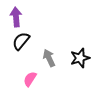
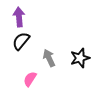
purple arrow: moved 3 px right
